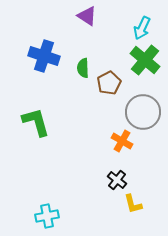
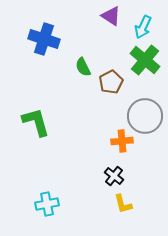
purple triangle: moved 24 px right
cyan arrow: moved 1 px right, 1 px up
blue cross: moved 17 px up
green semicircle: moved 1 px up; rotated 24 degrees counterclockwise
brown pentagon: moved 2 px right, 1 px up
gray circle: moved 2 px right, 4 px down
orange cross: rotated 35 degrees counterclockwise
black cross: moved 3 px left, 4 px up
yellow L-shape: moved 10 px left
cyan cross: moved 12 px up
